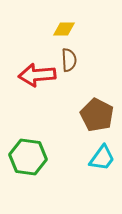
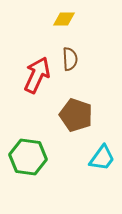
yellow diamond: moved 10 px up
brown semicircle: moved 1 px right, 1 px up
red arrow: rotated 120 degrees clockwise
brown pentagon: moved 21 px left; rotated 8 degrees counterclockwise
